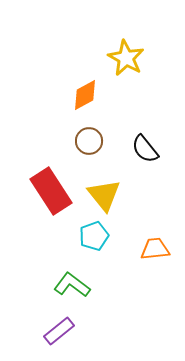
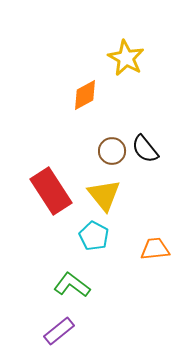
brown circle: moved 23 px right, 10 px down
cyan pentagon: rotated 24 degrees counterclockwise
